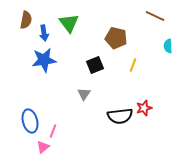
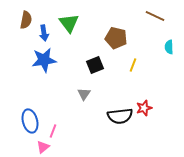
cyan semicircle: moved 1 px right, 1 px down
